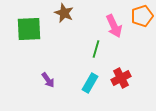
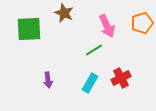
orange pentagon: moved 7 px down
pink arrow: moved 7 px left
green line: moved 2 px left, 1 px down; rotated 42 degrees clockwise
purple arrow: rotated 28 degrees clockwise
